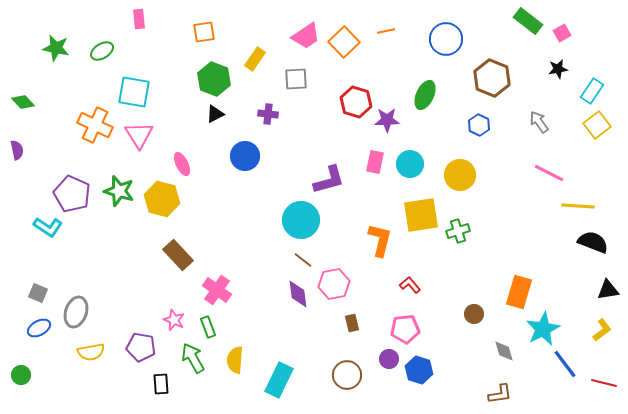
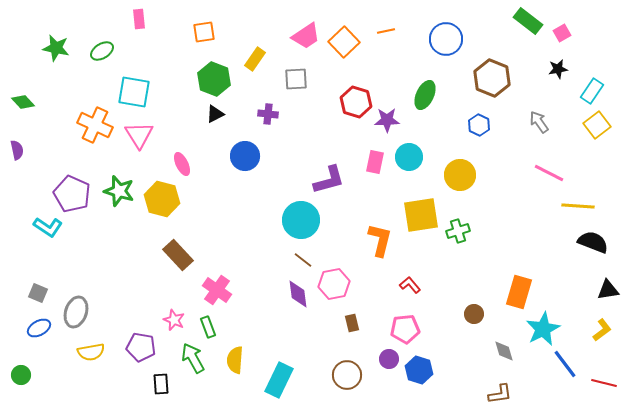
cyan circle at (410, 164): moved 1 px left, 7 px up
